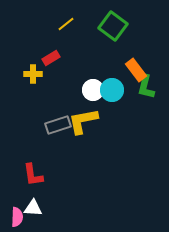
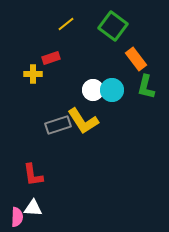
red rectangle: rotated 12 degrees clockwise
orange rectangle: moved 11 px up
yellow L-shape: rotated 112 degrees counterclockwise
